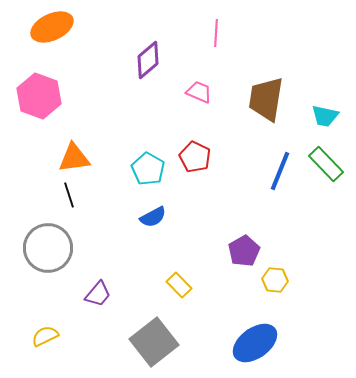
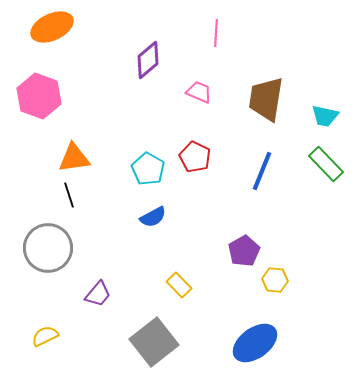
blue line: moved 18 px left
